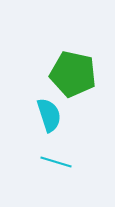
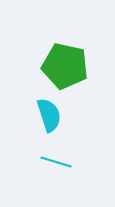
green pentagon: moved 8 px left, 8 px up
